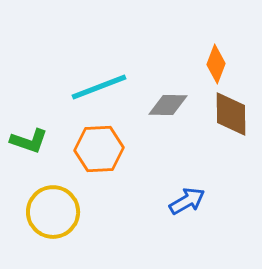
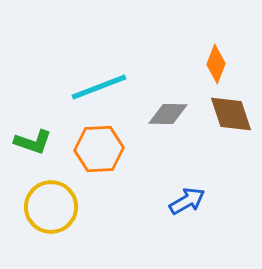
gray diamond: moved 9 px down
brown diamond: rotated 18 degrees counterclockwise
green L-shape: moved 4 px right, 1 px down
yellow circle: moved 2 px left, 5 px up
